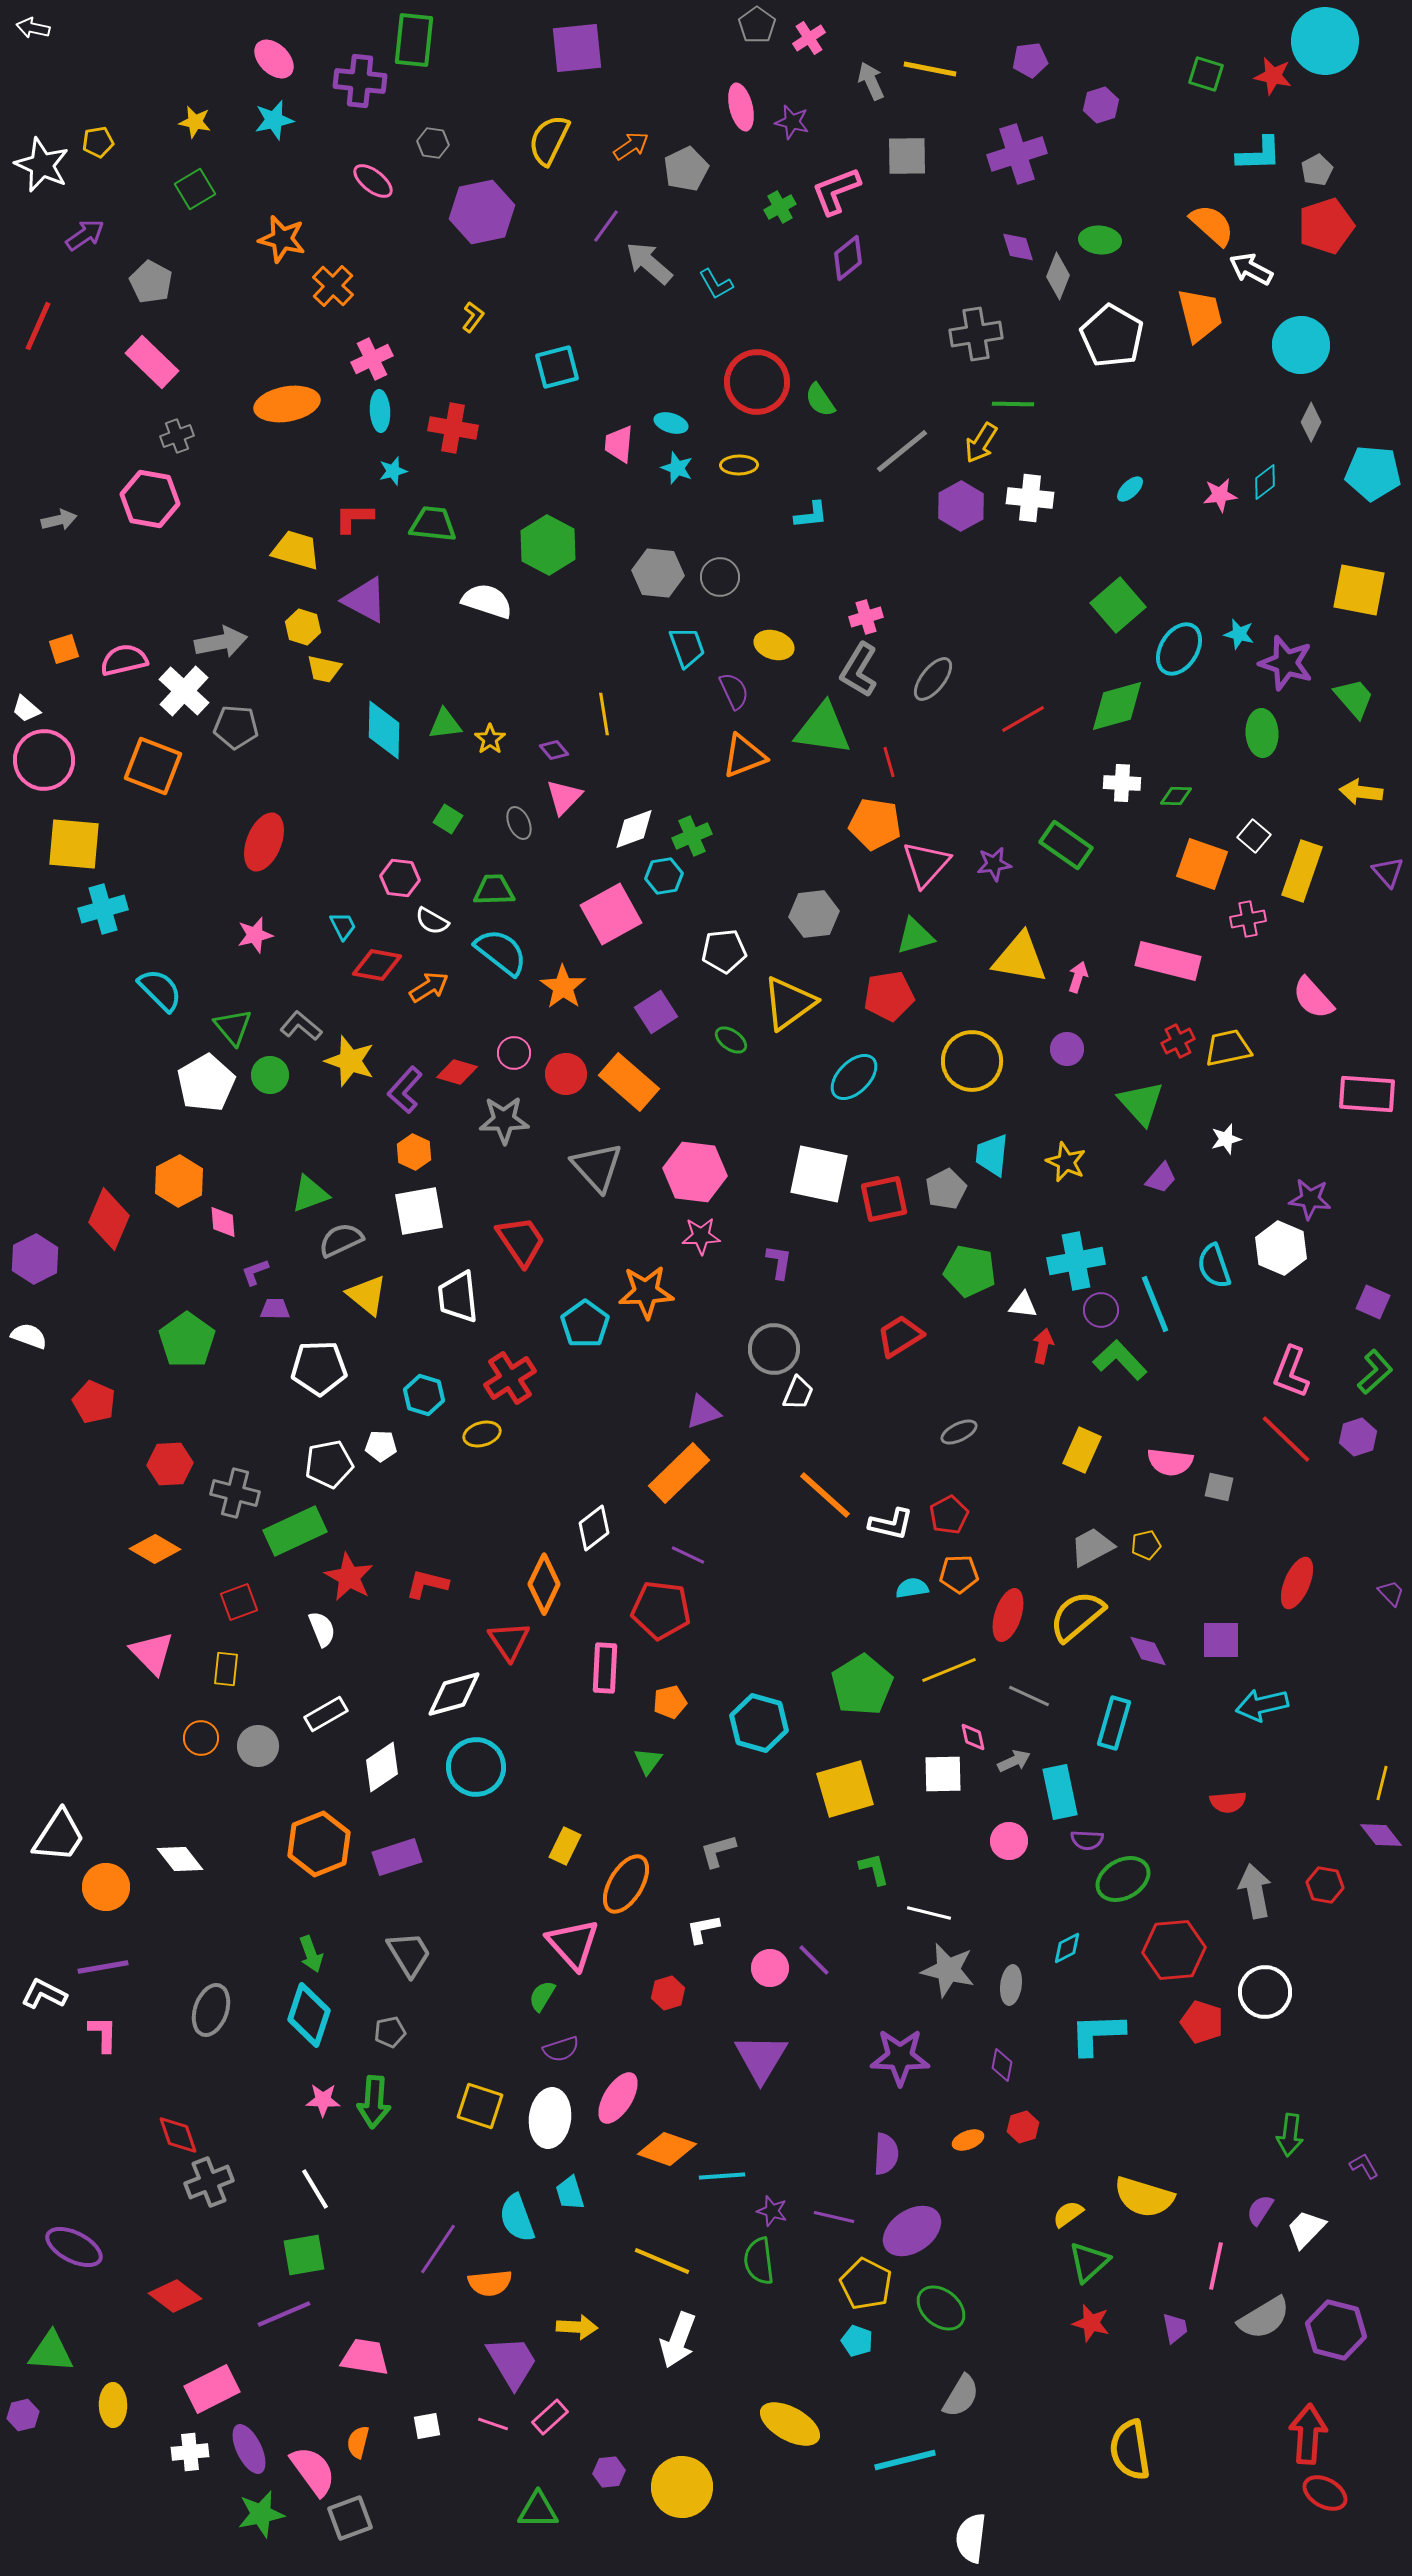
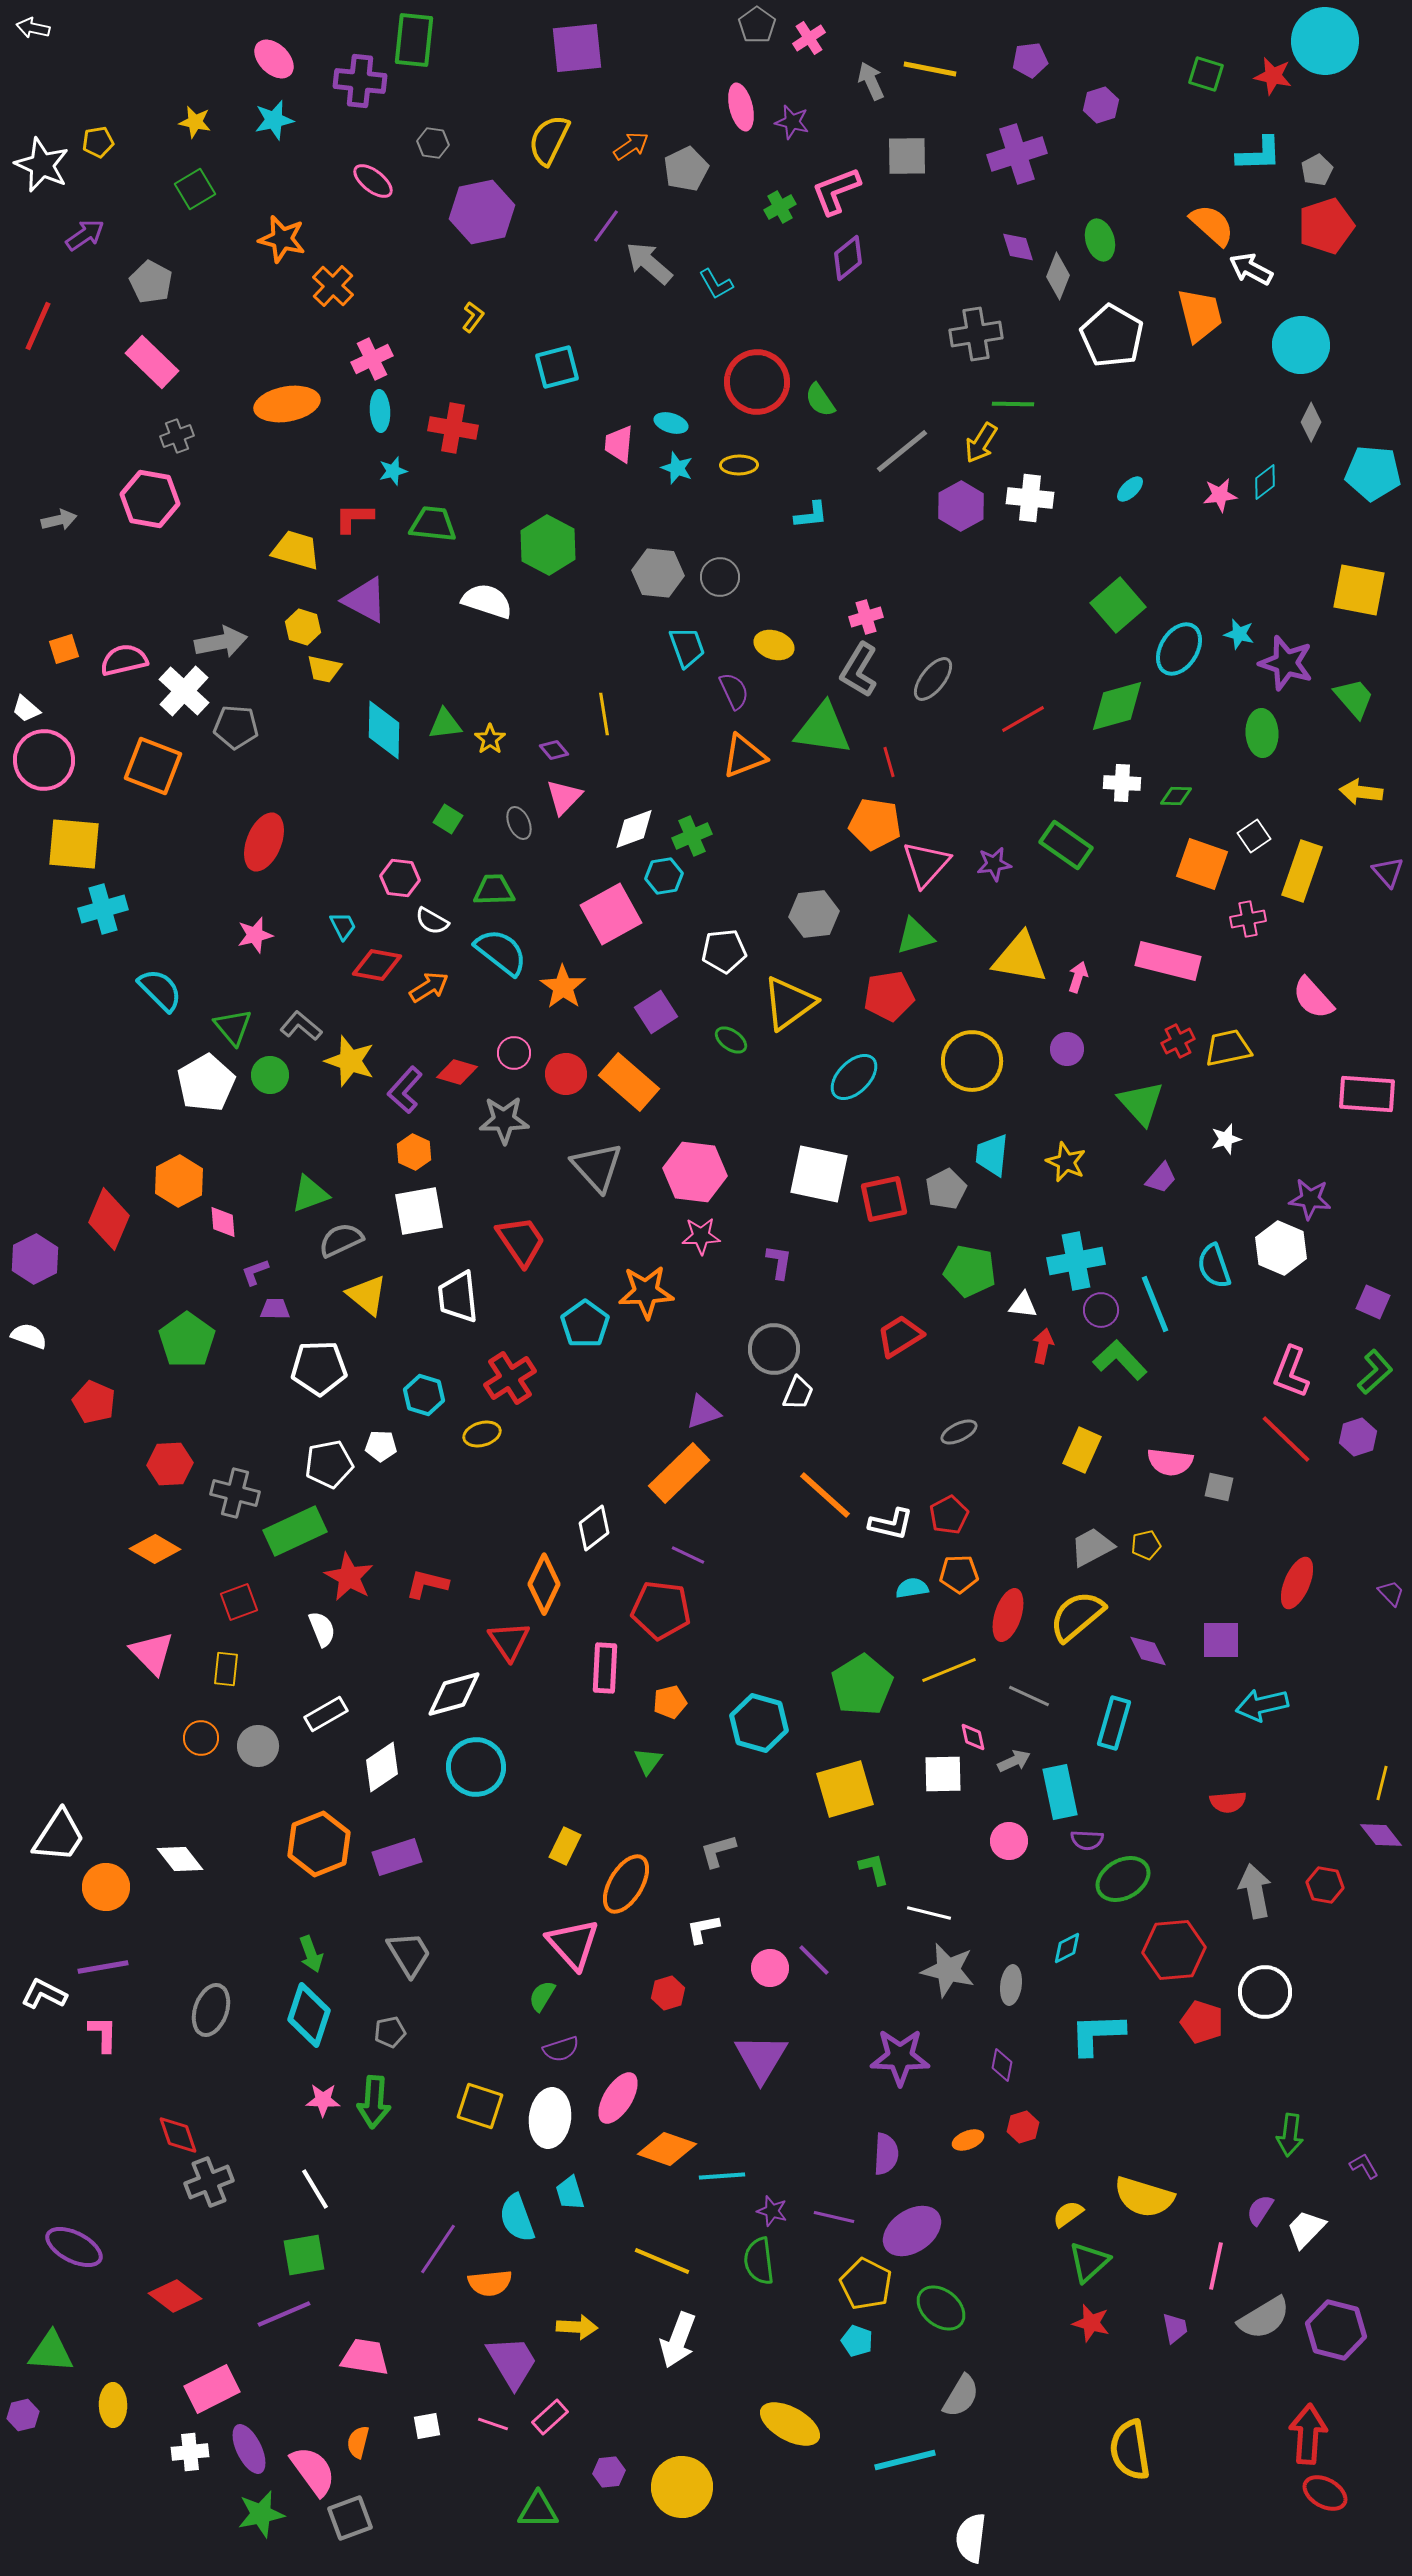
green ellipse at (1100, 240): rotated 69 degrees clockwise
white square at (1254, 836): rotated 16 degrees clockwise
